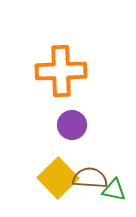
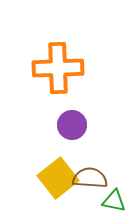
orange cross: moved 3 px left, 3 px up
yellow square: rotated 6 degrees clockwise
green triangle: moved 11 px down
